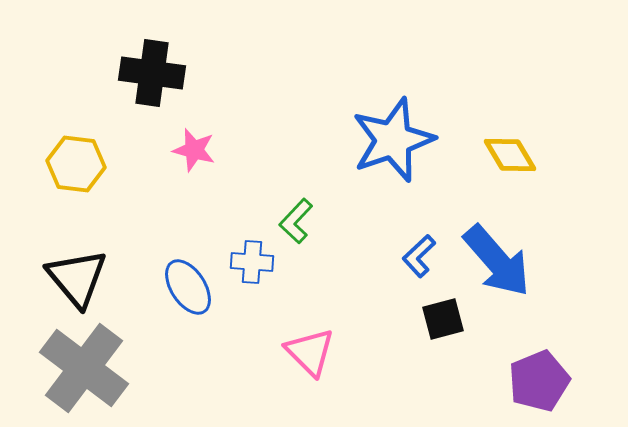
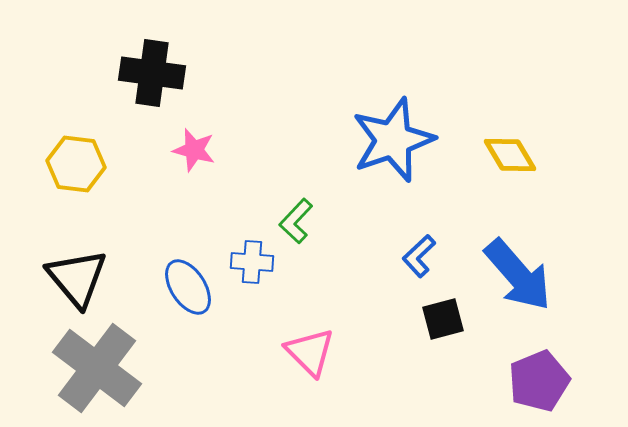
blue arrow: moved 21 px right, 14 px down
gray cross: moved 13 px right
